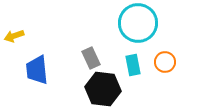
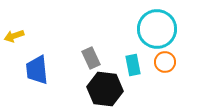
cyan circle: moved 19 px right, 6 px down
black hexagon: moved 2 px right
